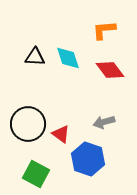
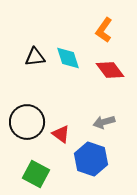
orange L-shape: rotated 50 degrees counterclockwise
black triangle: rotated 10 degrees counterclockwise
black circle: moved 1 px left, 2 px up
blue hexagon: moved 3 px right
